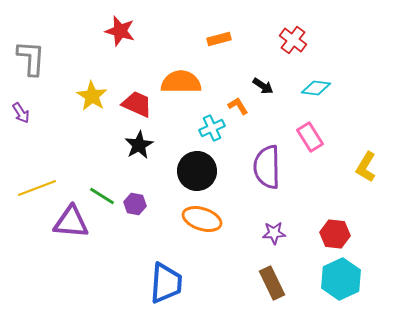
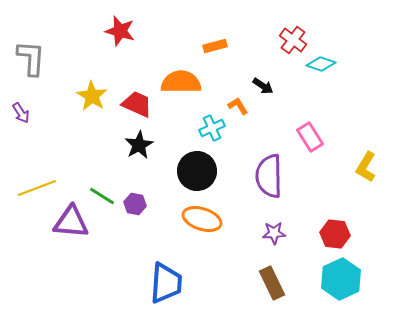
orange rectangle: moved 4 px left, 7 px down
cyan diamond: moved 5 px right, 24 px up; rotated 12 degrees clockwise
purple semicircle: moved 2 px right, 9 px down
